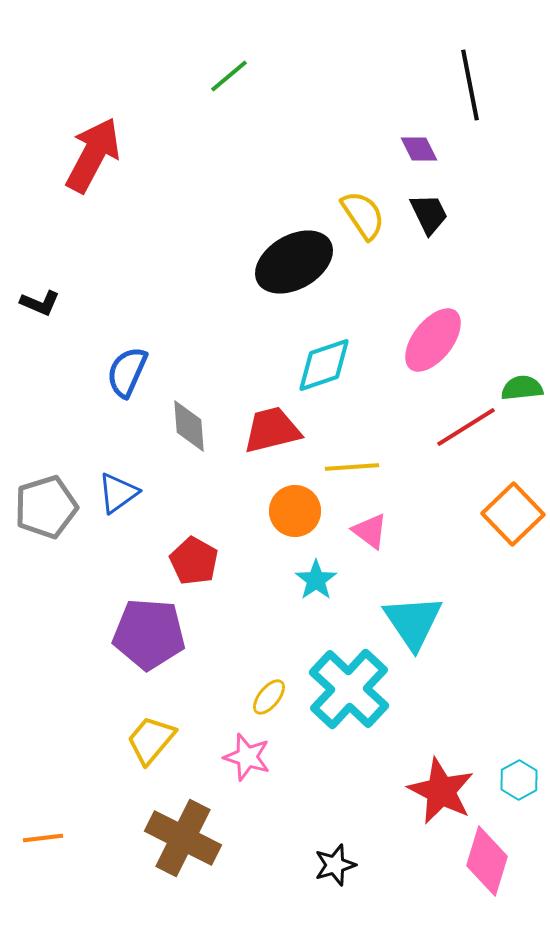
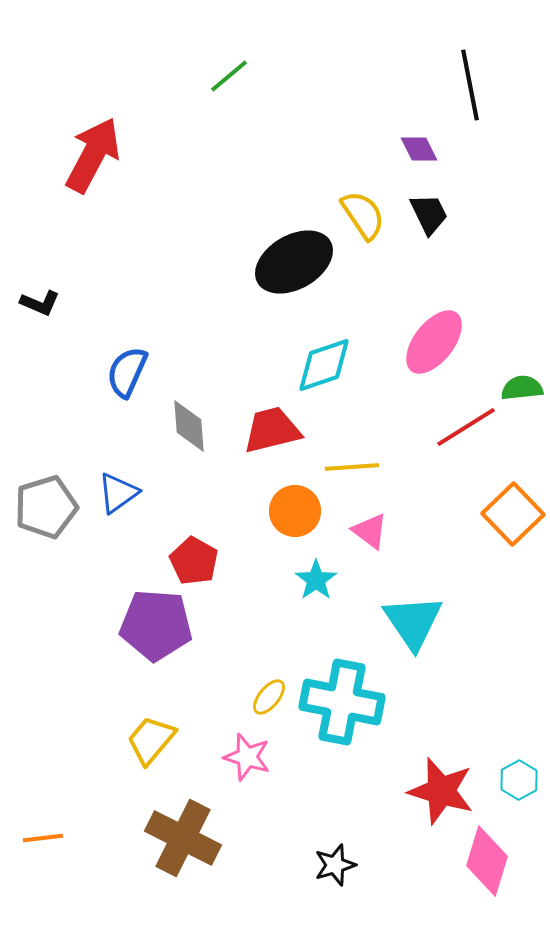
pink ellipse: moved 1 px right, 2 px down
purple pentagon: moved 7 px right, 9 px up
cyan cross: moved 7 px left, 13 px down; rotated 32 degrees counterclockwise
red star: rotated 10 degrees counterclockwise
